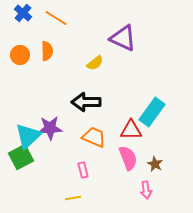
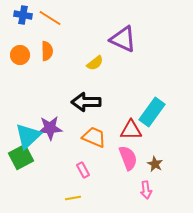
blue cross: moved 2 px down; rotated 30 degrees counterclockwise
orange line: moved 6 px left
purple triangle: moved 1 px down
pink rectangle: rotated 14 degrees counterclockwise
